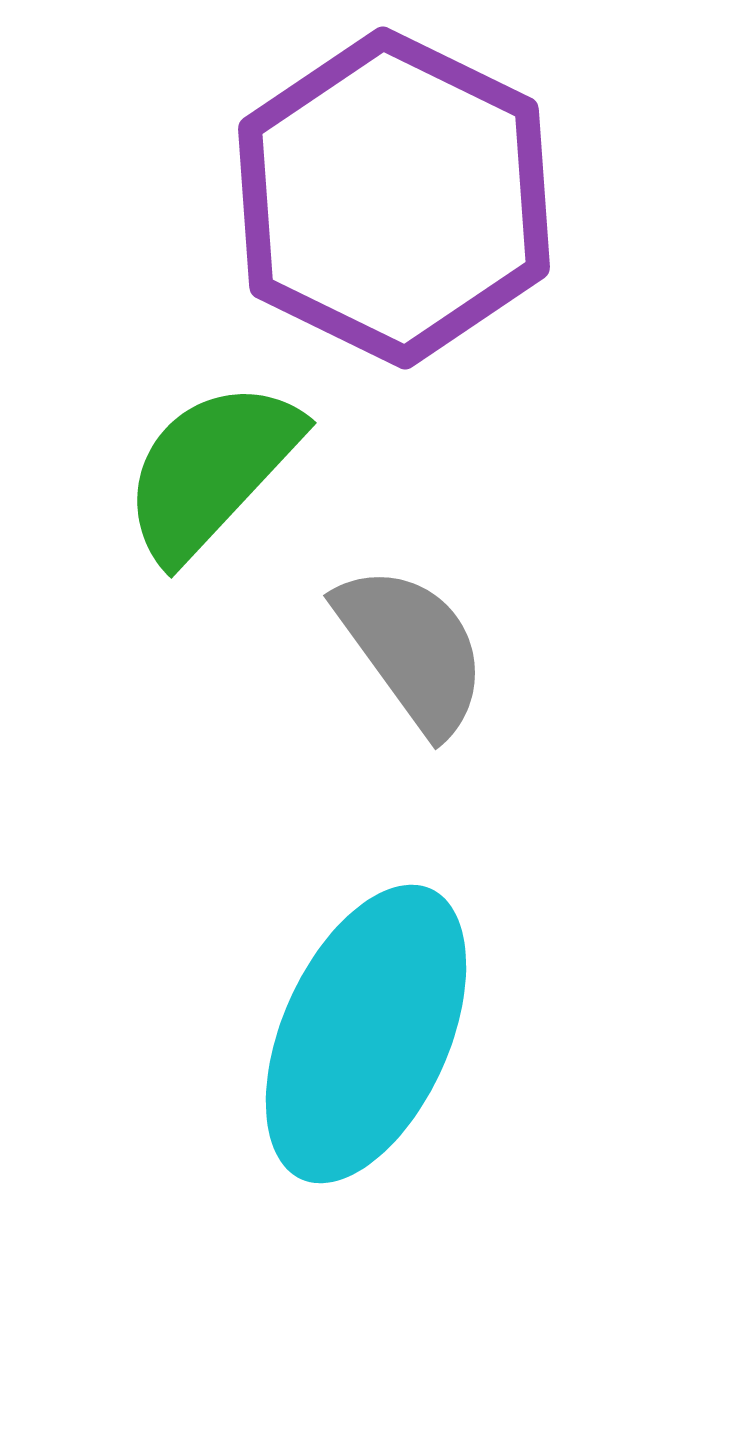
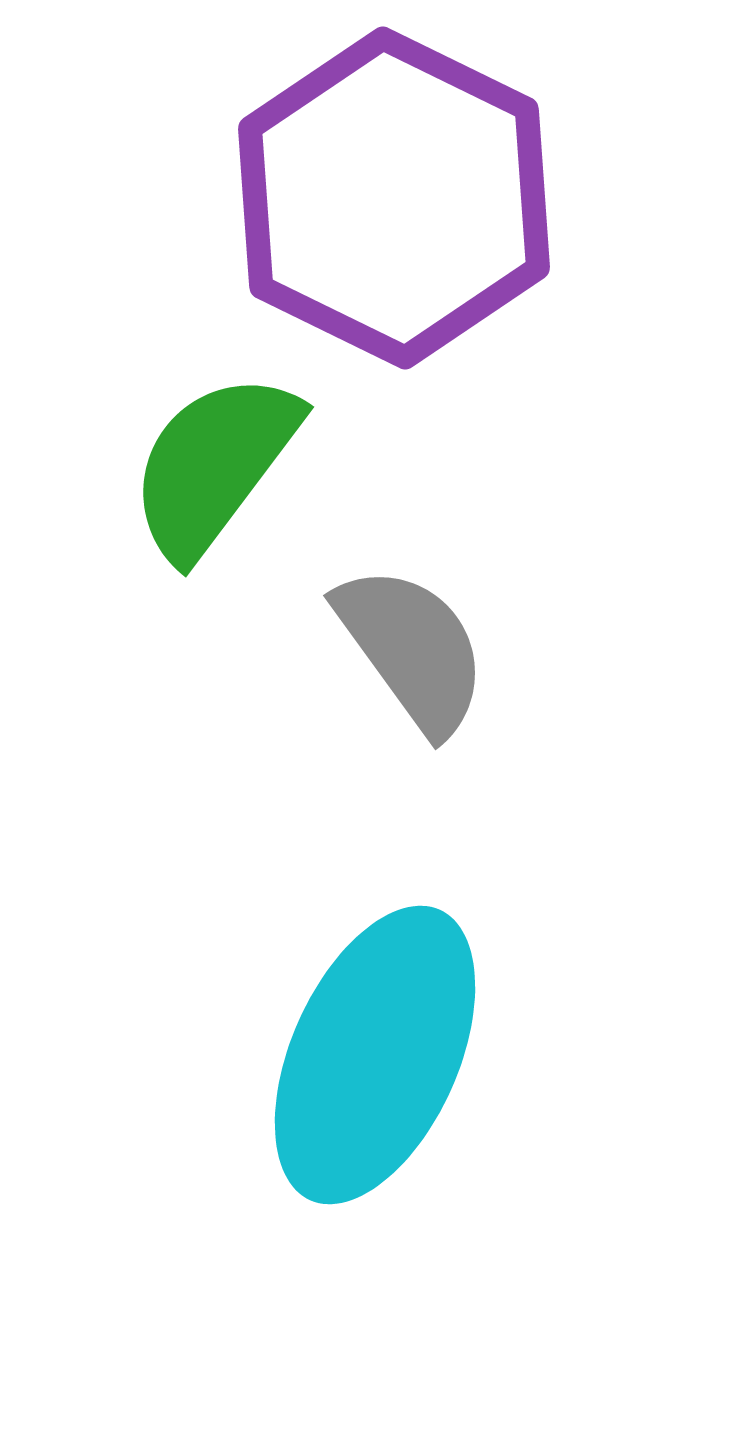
green semicircle: moved 3 px right, 5 px up; rotated 6 degrees counterclockwise
cyan ellipse: moved 9 px right, 21 px down
